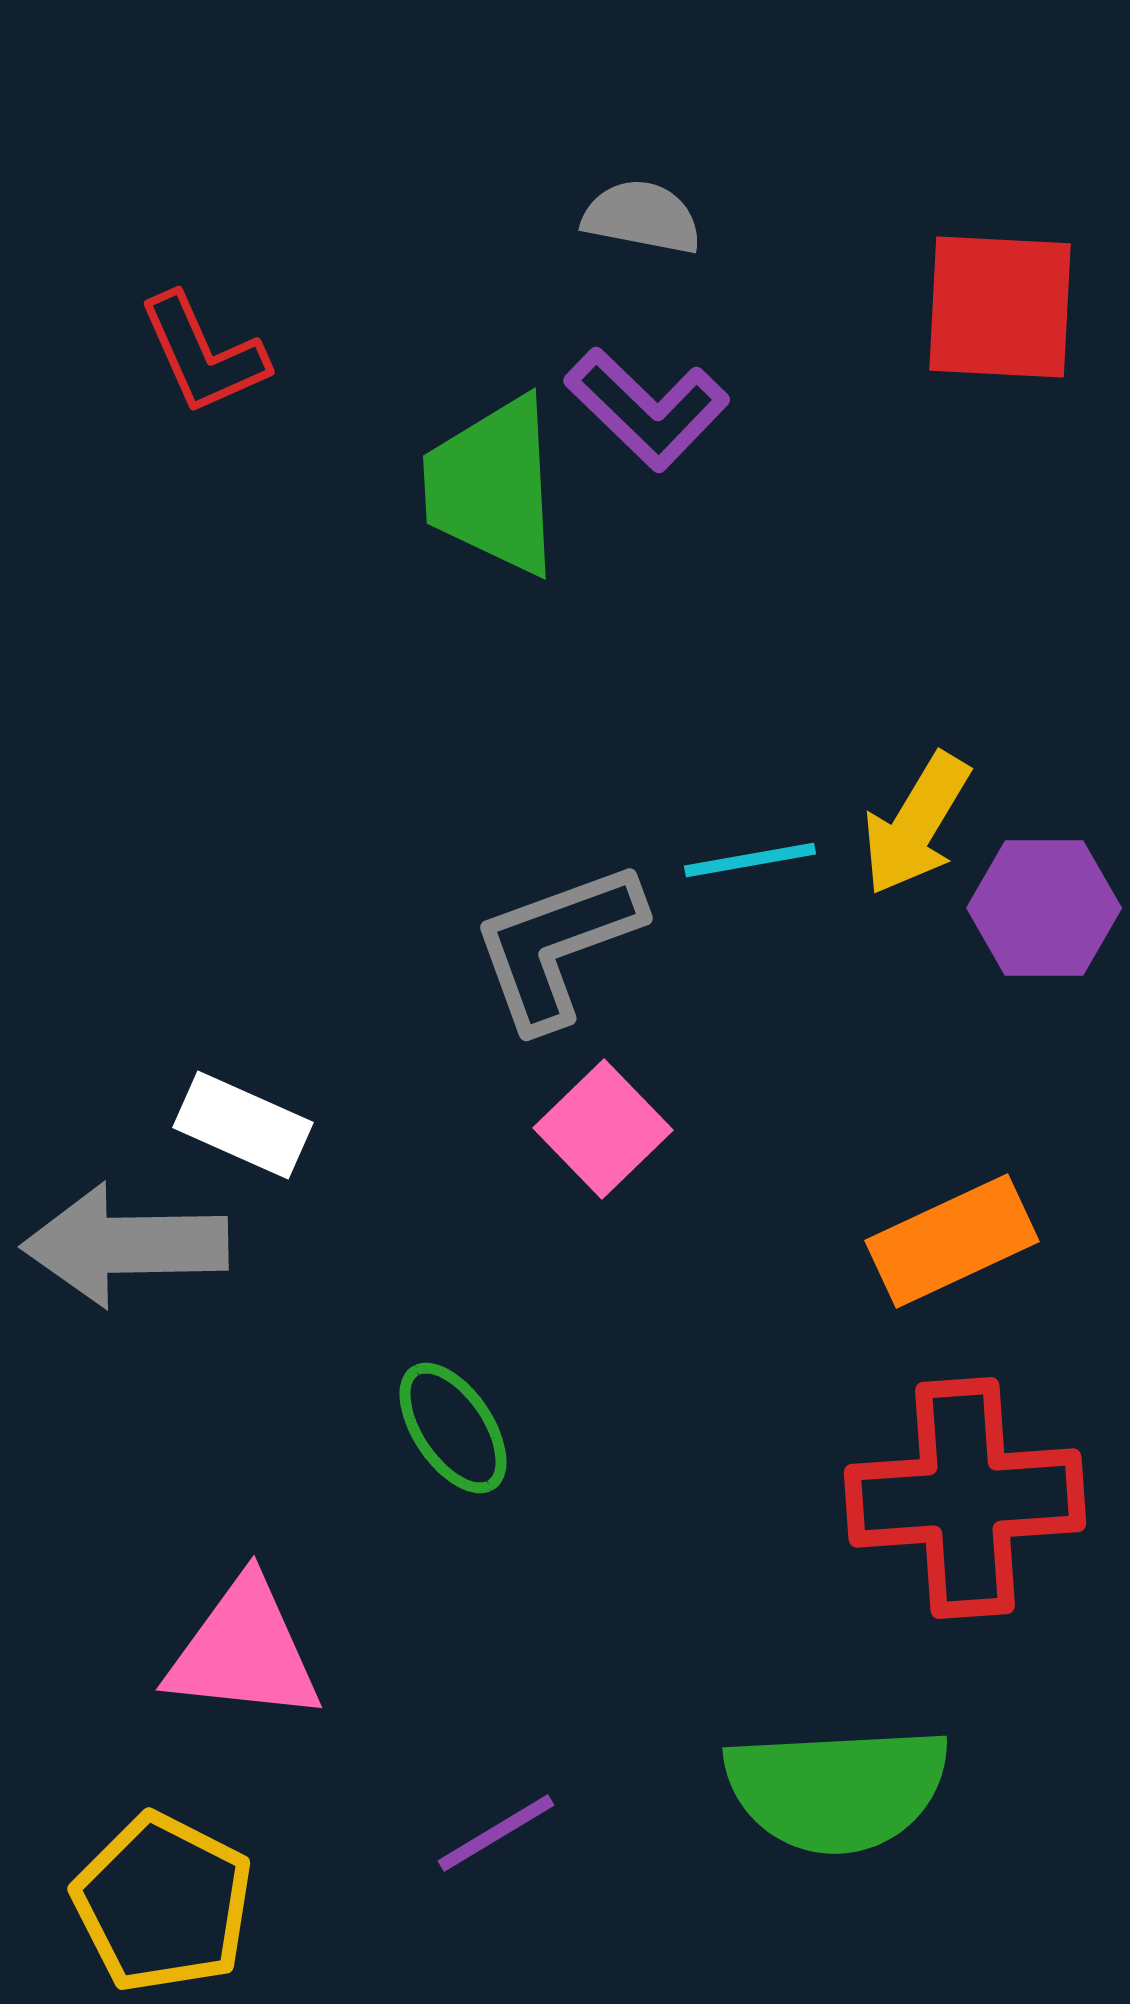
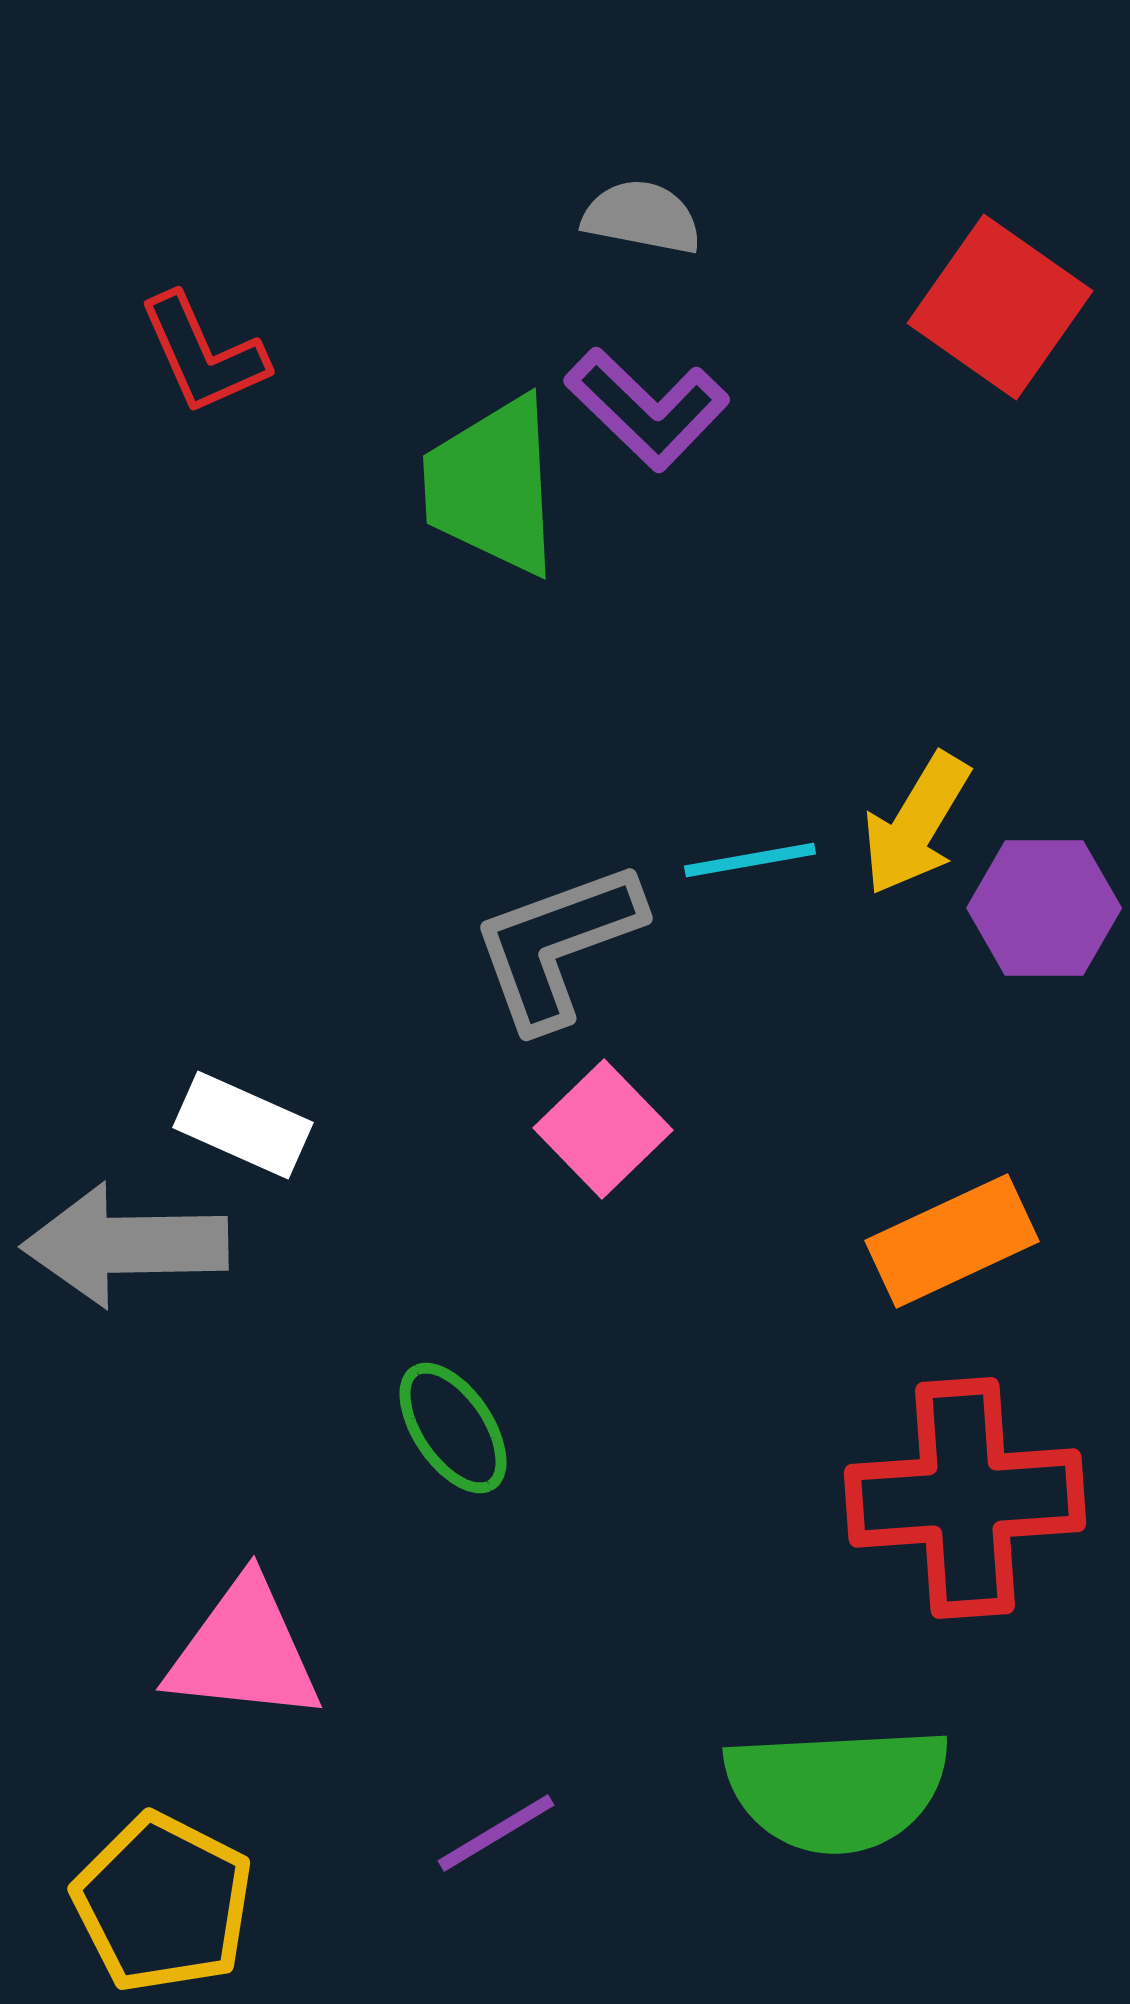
red square: rotated 32 degrees clockwise
